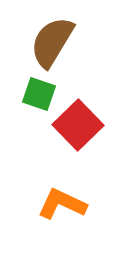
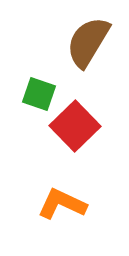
brown semicircle: moved 36 px right
red square: moved 3 px left, 1 px down
